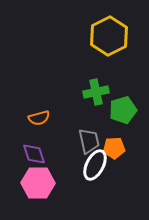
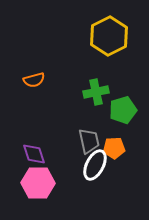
orange semicircle: moved 5 px left, 38 px up
